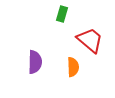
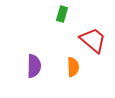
red trapezoid: moved 3 px right
purple semicircle: moved 1 px left, 4 px down
